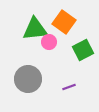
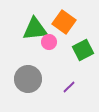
purple line: rotated 24 degrees counterclockwise
